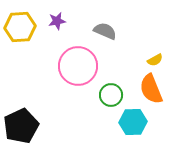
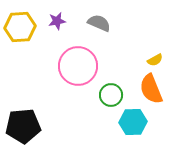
gray semicircle: moved 6 px left, 8 px up
black pentagon: moved 2 px right; rotated 20 degrees clockwise
